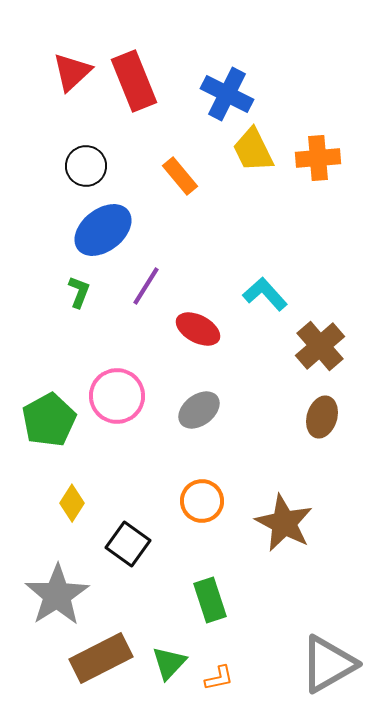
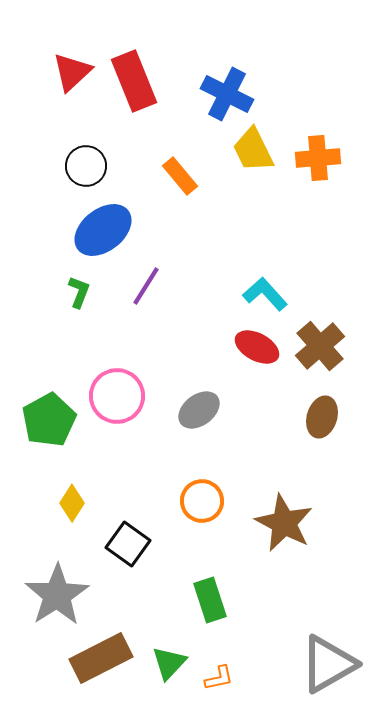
red ellipse: moved 59 px right, 18 px down
